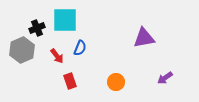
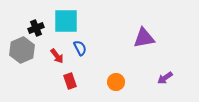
cyan square: moved 1 px right, 1 px down
black cross: moved 1 px left
blue semicircle: rotated 49 degrees counterclockwise
